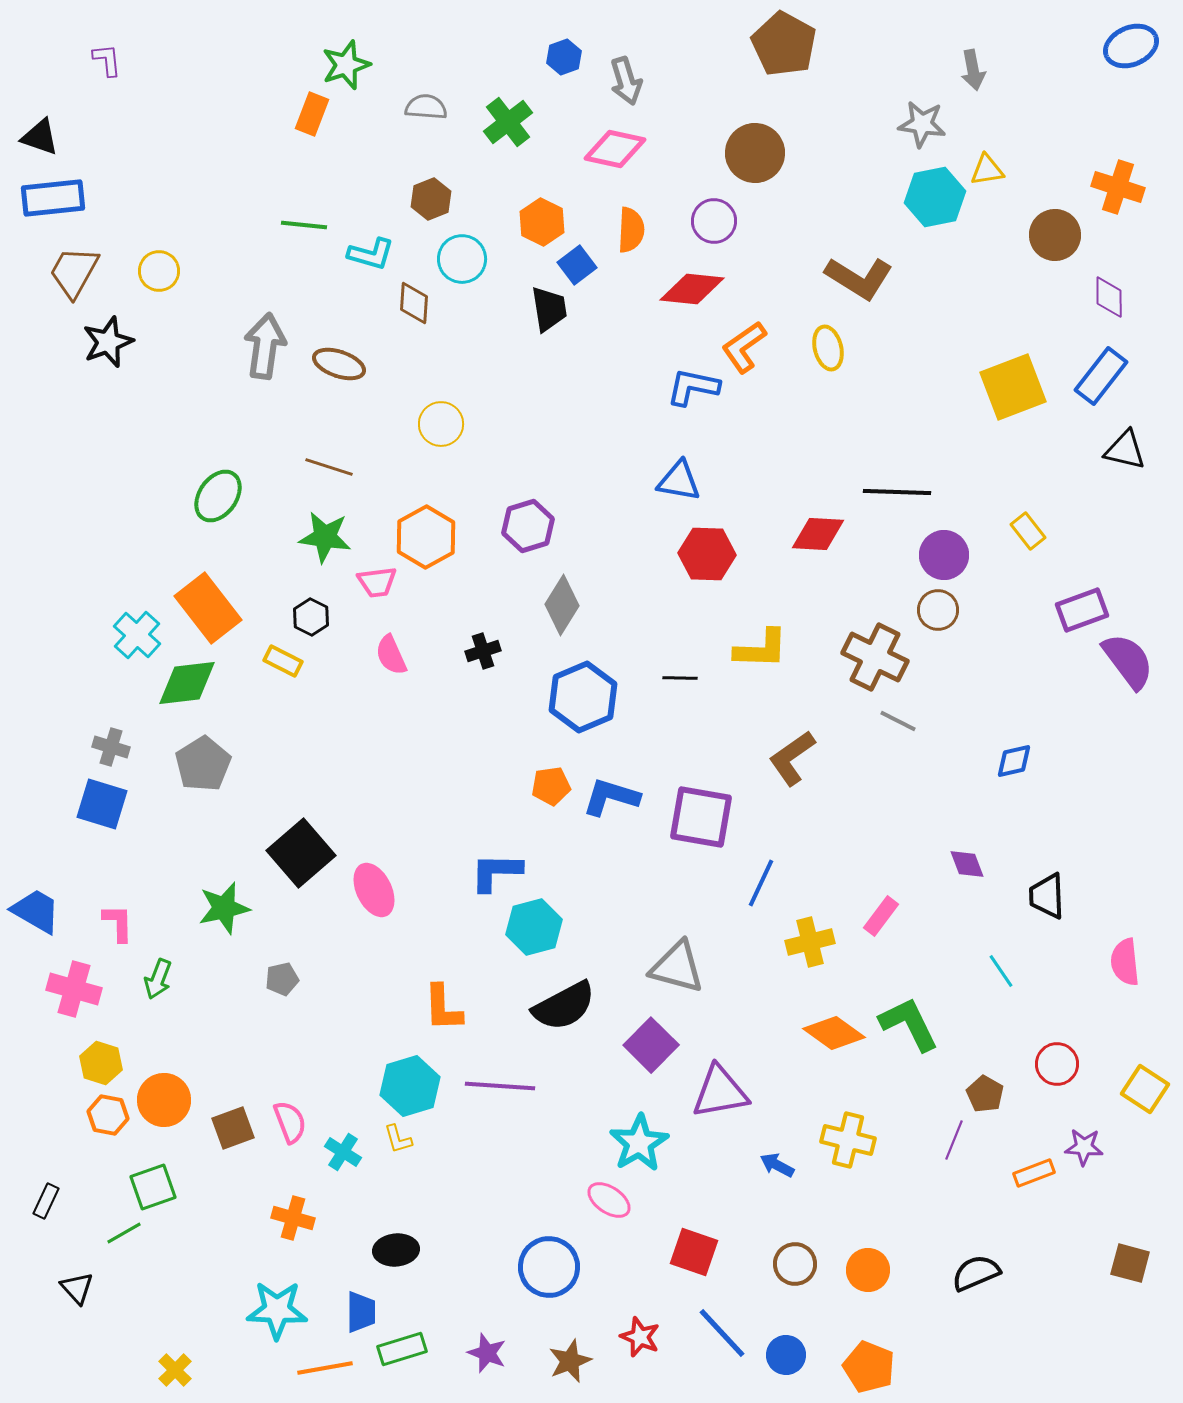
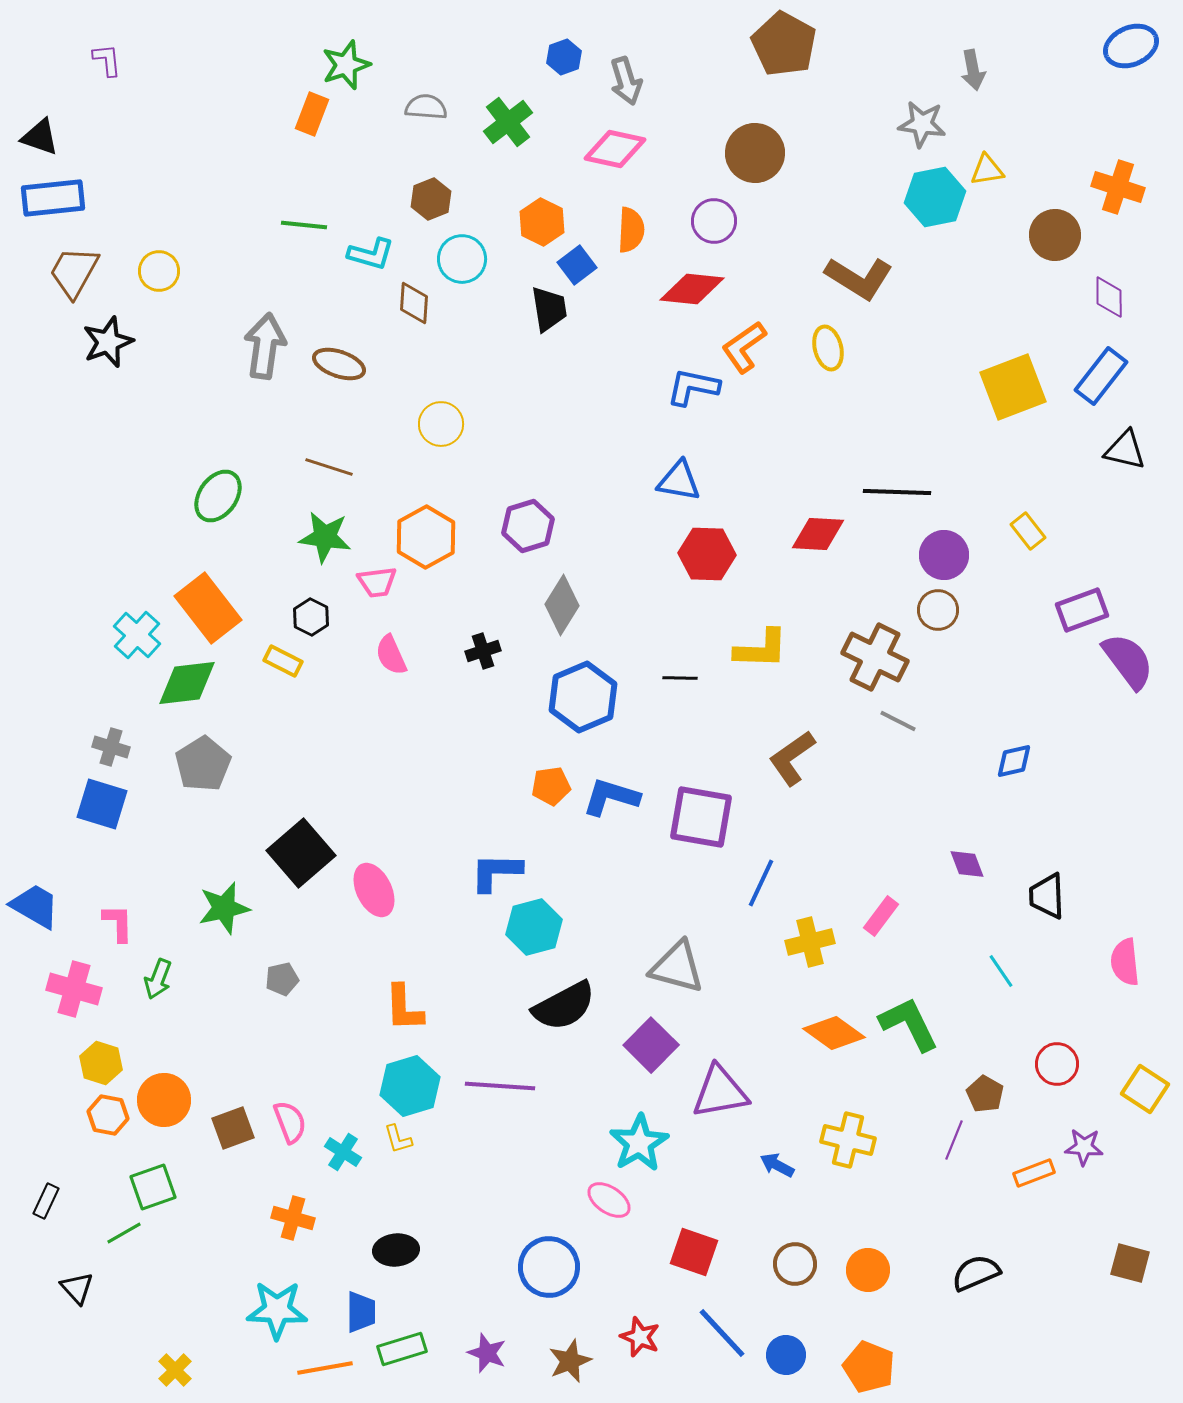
blue trapezoid at (36, 911): moved 1 px left, 5 px up
orange L-shape at (443, 1008): moved 39 px left
